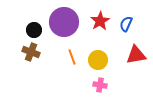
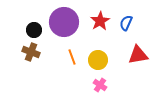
blue semicircle: moved 1 px up
red triangle: moved 2 px right
pink cross: rotated 24 degrees clockwise
